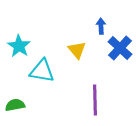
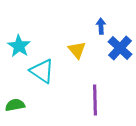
cyan triangle: rotated 24 degrees clockwise
